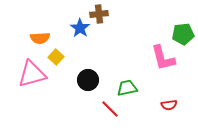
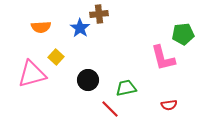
orange semicircle: moved 1 px right, 11 px up
green trapezoid: moved 1 px left
